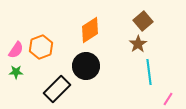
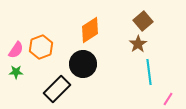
black circle: moved 3 px left, 2 px up
